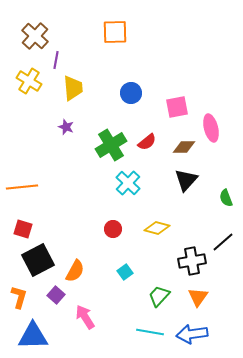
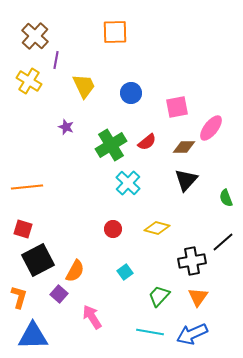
yellow trapezoid: moved 11 px right, 2 px up; rotated 20 degrees counterclockwise
pink ellipse: rotated 52 degrees clockwise
orange line: moved 5 px right
purple square: moved 3 px right, 1 px up
pink arrow: moved 7 px right
blue arrow: rotated 16 degrees counterclockwise
